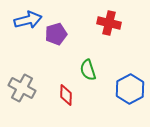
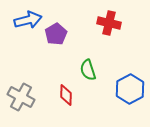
purple pentagon: rotated 15 degrees counterclockwise
gray cross: moved 1 px left, 9 px down
